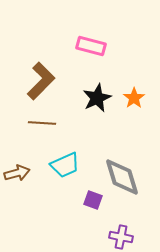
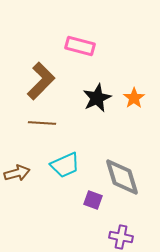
pink rectangle: moved 11 px left
